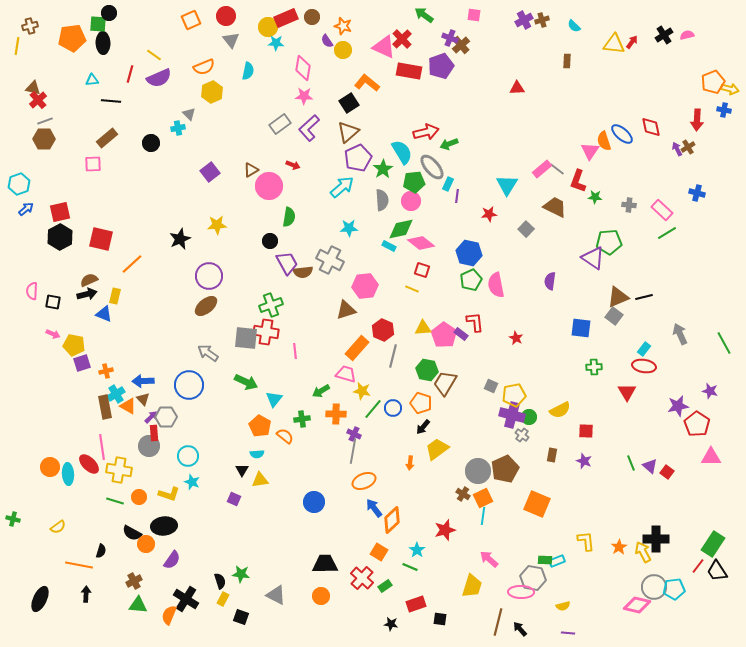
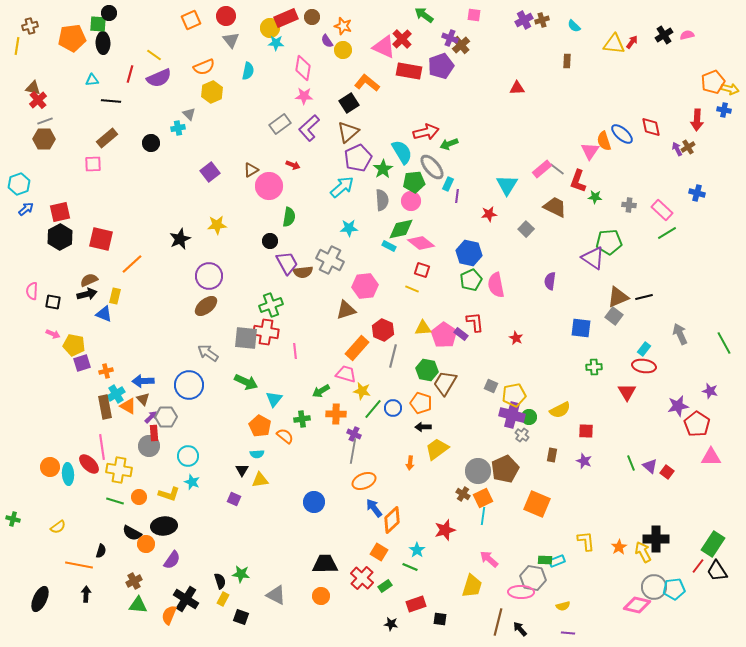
yellow circle at (268, 27): moved 2 px right, 1 px down
black arrow at (423, 427): rotated 49 degrees clockwise
